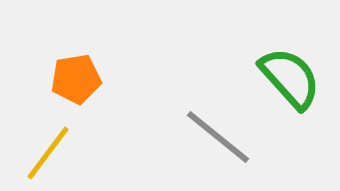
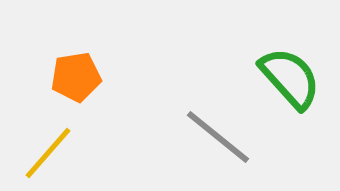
orange pentagon: moved 2 px up
yellow line: rotated 4 degrees clockwise
